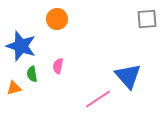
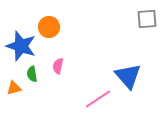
orange circle: moved 8 px left, 8 px down
